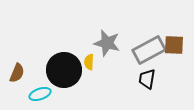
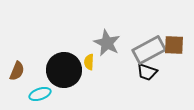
gray star: rotated 12 degrees clockwise
brown semicircle: moved 2 px up
black trapezoid: moved 7 px up; rotated 80 degrees counterclockwise
